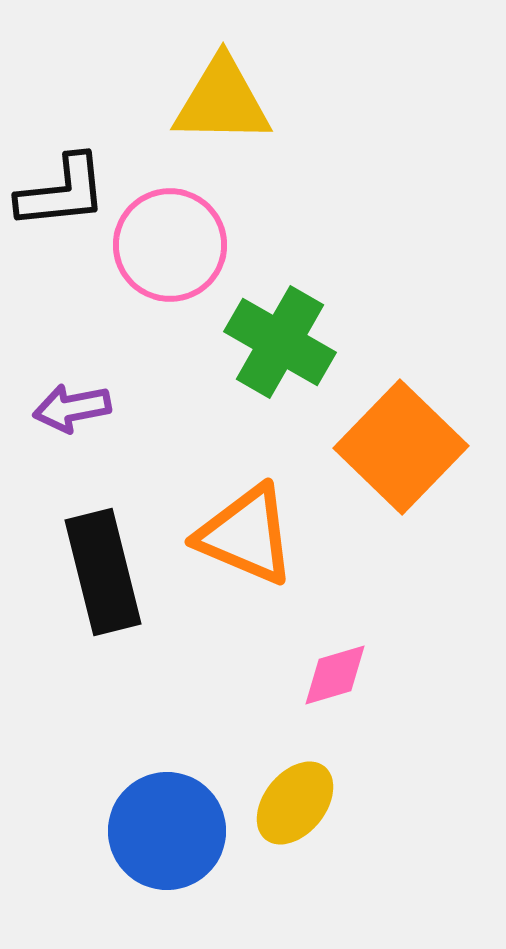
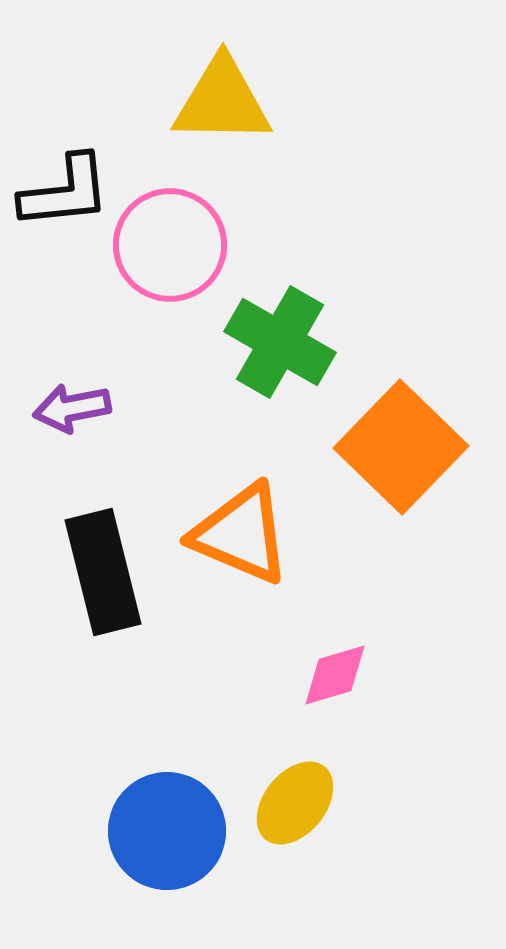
black L-shape: moved 3 px right
orange triangle: moved 5 px left, 1 px up
